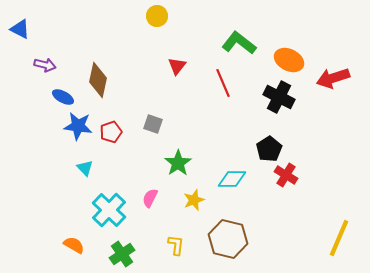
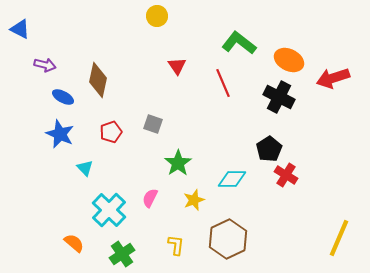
red triangle: rotated 12 degrees counterclockwise
blue star: moved 18 px left, 8 px down; rotated 16 degrees clockwise
brown hexagon: rotated 21 degrees clockwise
orange semicircle: moved 2 px up; rotated 10 degrees clockwise
